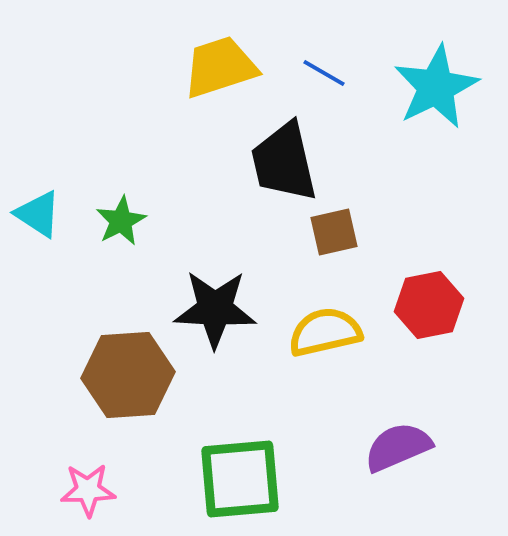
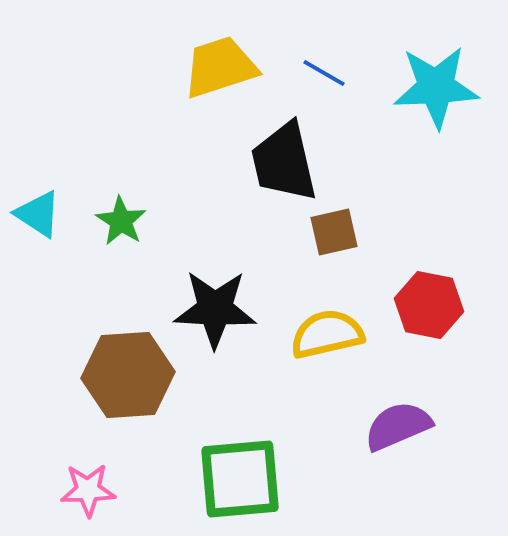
cyan star: rotated 24 degrees clockwise
green star: rotated 12 degrees counterclockwise
red hexagon: rotated 22 degrees clockwise
yellow semicircle: moved 2 px right, 2 px down
purple semicircle: moved 21 px up
